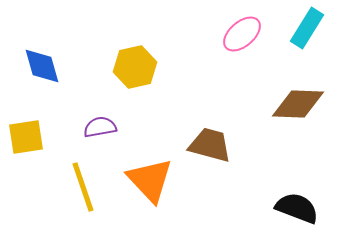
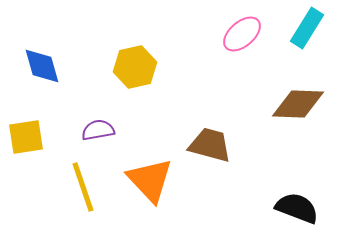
purple semicircle: moved 2 px left, 3 px down
